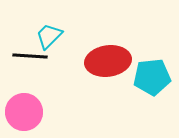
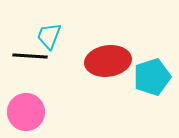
cyan trapezoid: rotated 24 degrees counterclockwise
cyan pentagon: rotated 12 degrees counterclockwise
pink circle: moved 2 px right
